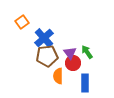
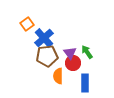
orange square: moved 5 px right, 2 px down
